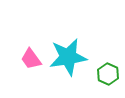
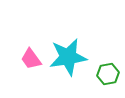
green hexagon: rotated 25 degrees clockwise
